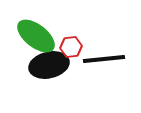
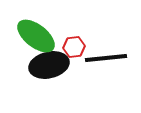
red hexagon: moved 3 px right
black line: moved 2 px right, 1 px up
